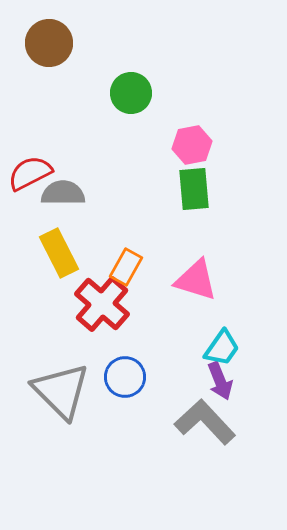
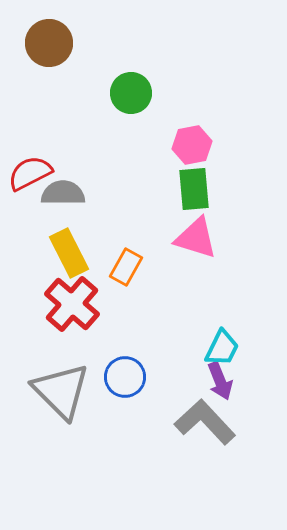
yellow rectangle: moved 10 px right
pink triangle: moved 42 px up
red cross: moved 30 px left
cyan trapezoid: rotated 9 degrees counterclockwise
